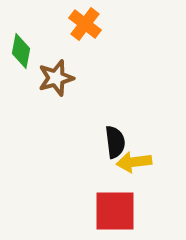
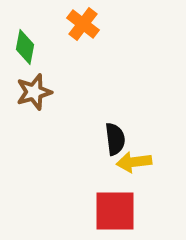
orange cross: moved 2 px left
green diamond: moved 4 px right, 4 px up
brown star: moved 22 px left, 14 px down
black semicircle: moved 3 px up
